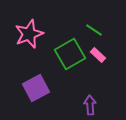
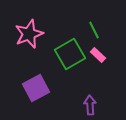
green line: rotated 30 degrees clockwise
